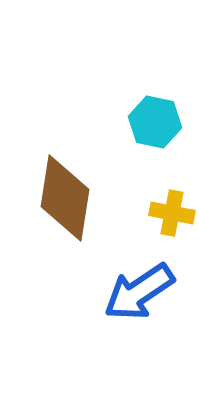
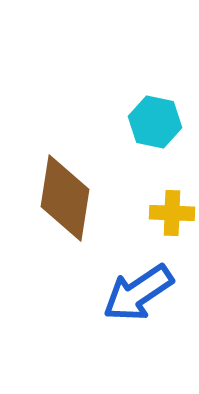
yellow cross: rotated 9 degrees counterclockwise
blue arrow: moved 1 px left, 1 px down
